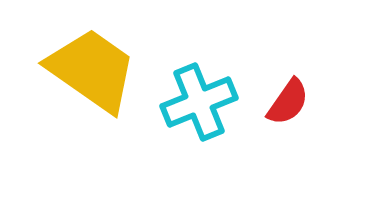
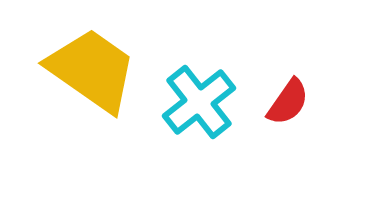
cyan cross: rotated 16 degrees counterclockwise
